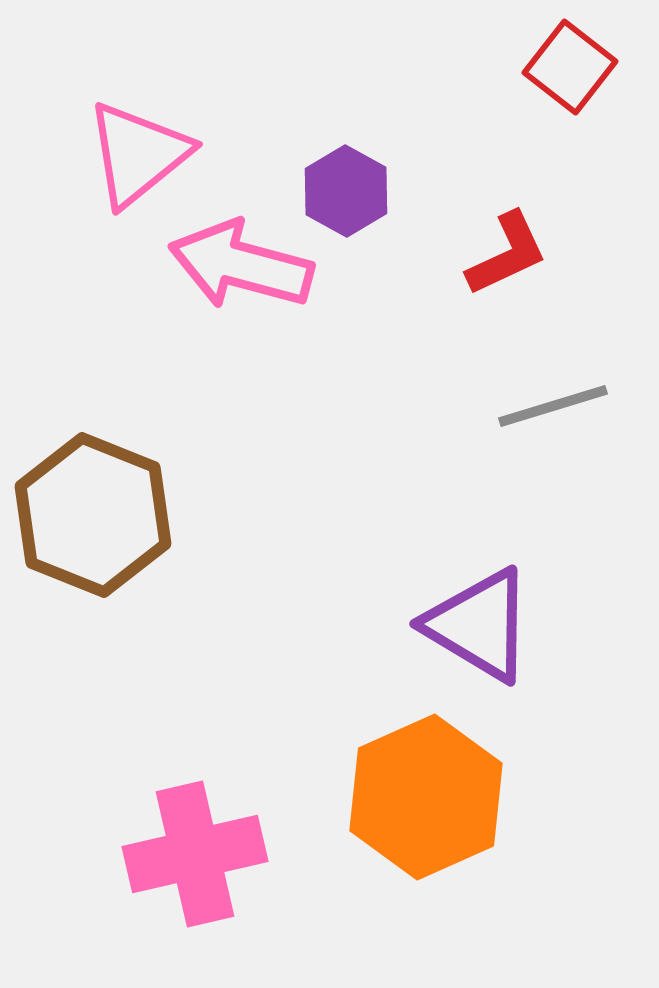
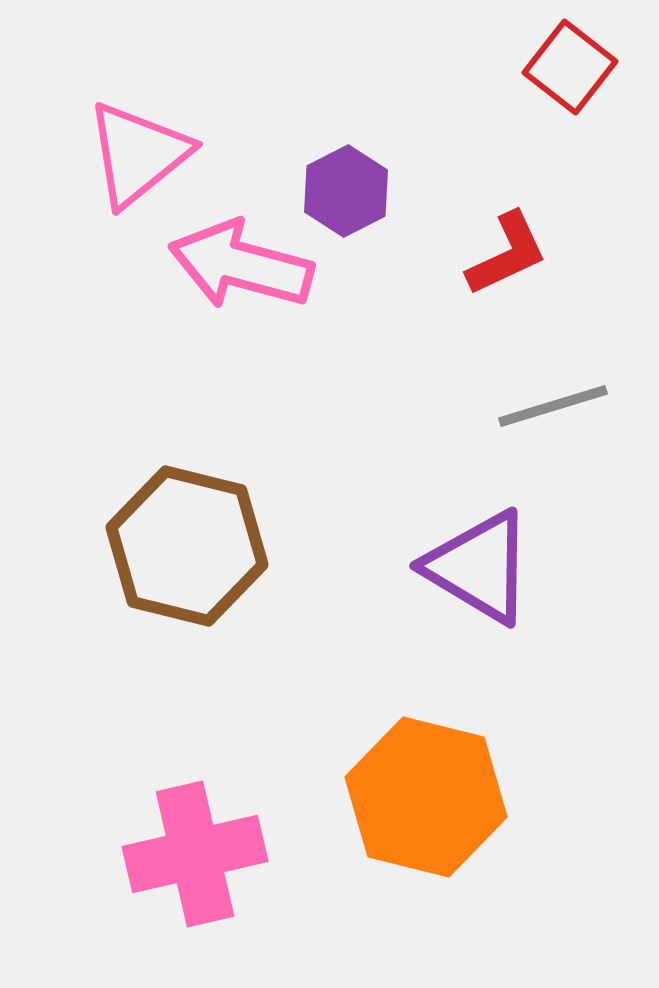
purple hexagon: rotated 4 degrees clockwise
brown hexagon: moved 94 px right, 31 px down; rotated 8 degrees counterclockwise
purple triangle: moved 58 px up
orange hexagon: rotated 22 degrees counterclockwise
